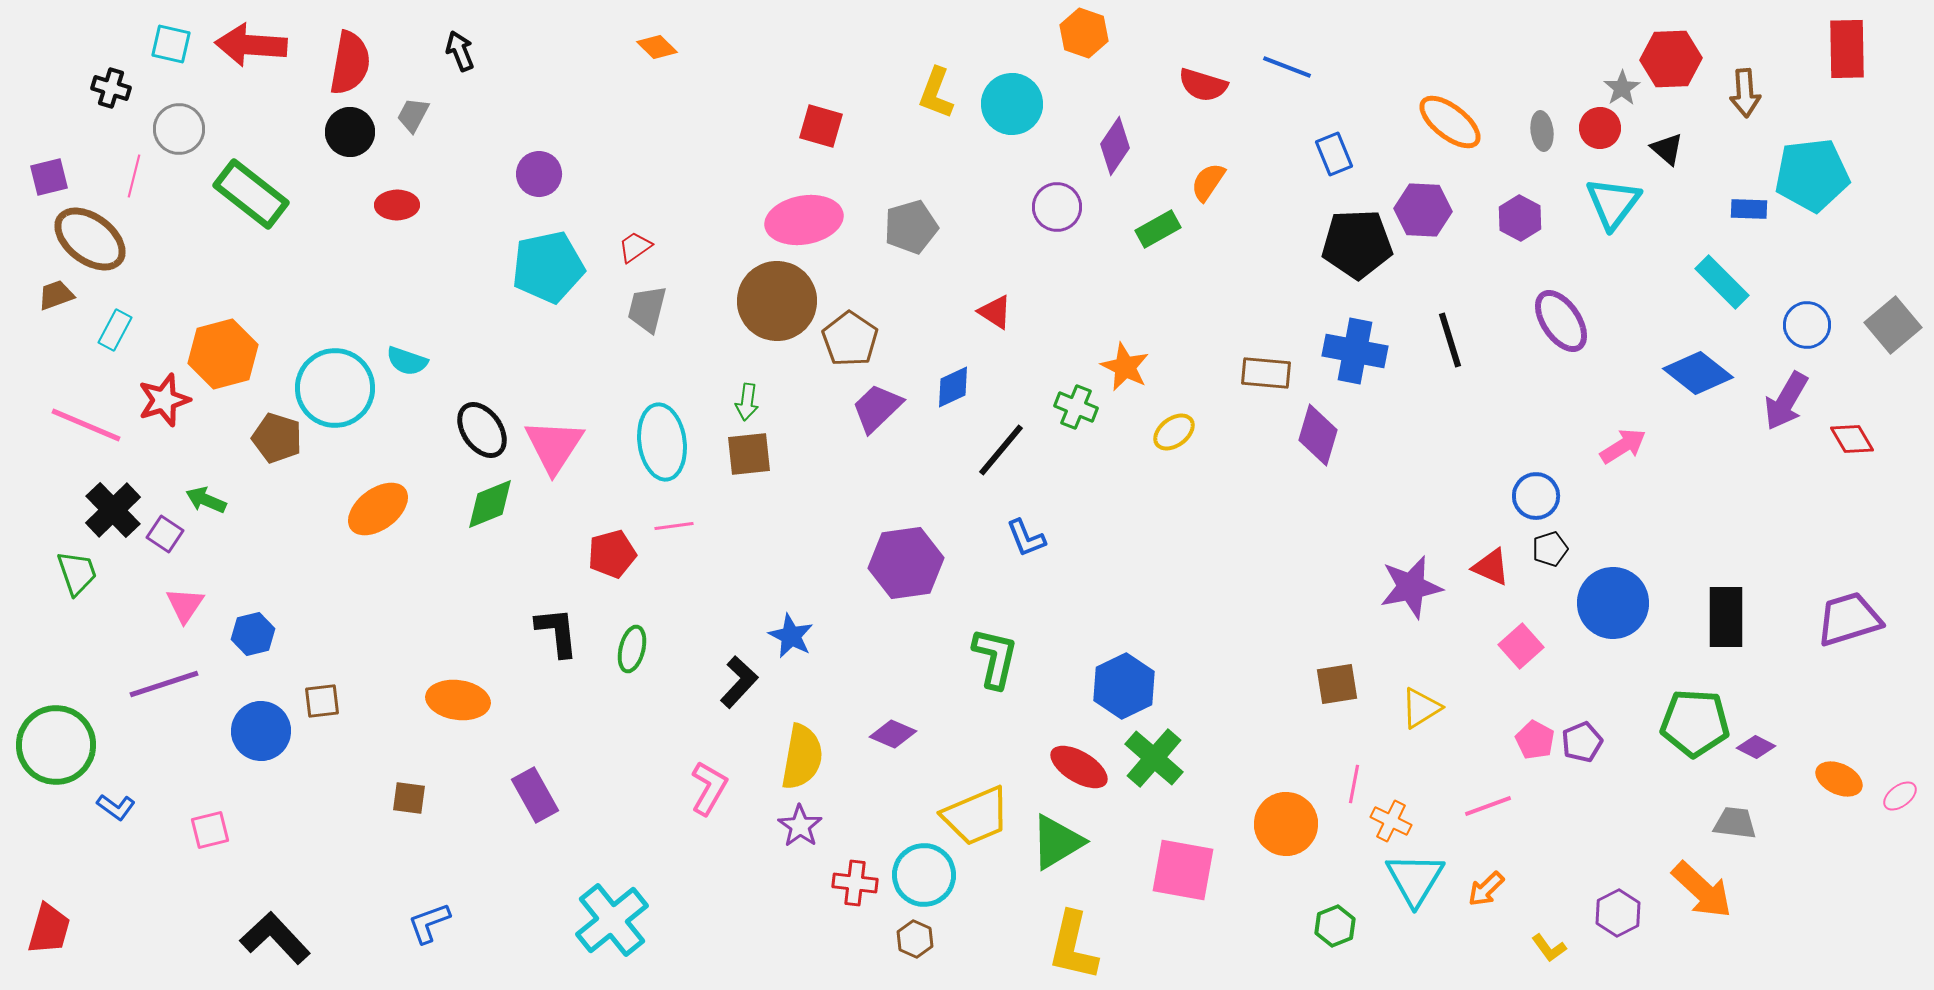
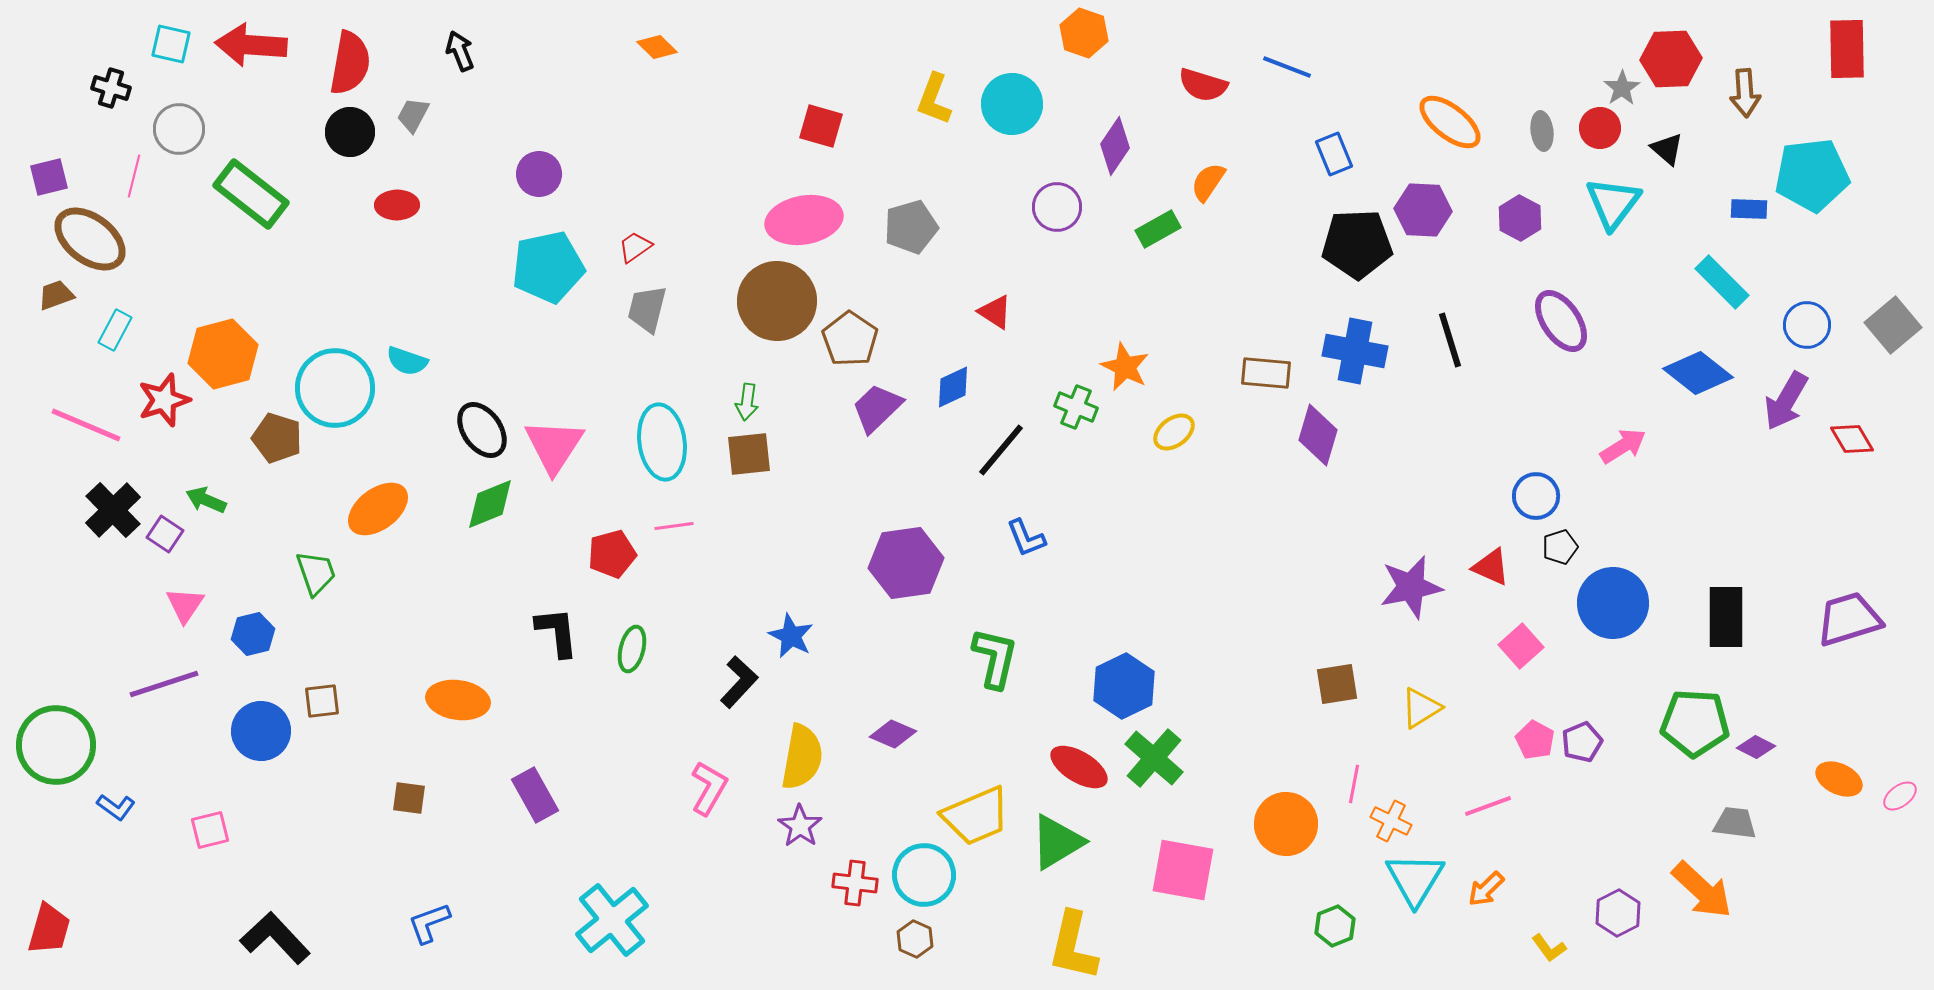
yellow L-shape at (936, 93): moved 2 px left, 6 px down
black pentagon at (1550, 549): moved 10 px right, 2 px up
green trapezoid at (77, 573): moved 239 px right
